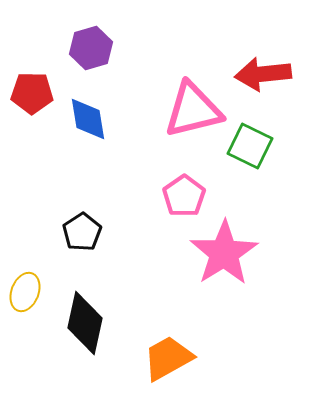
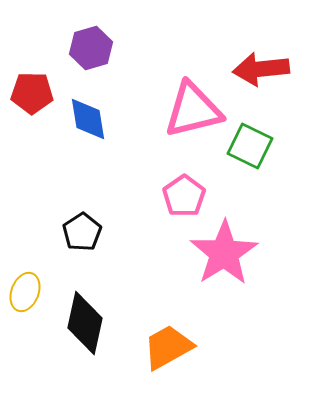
red arrow: moved 2 px left, 5 px up
orange trapezoid: moved 11 px up
